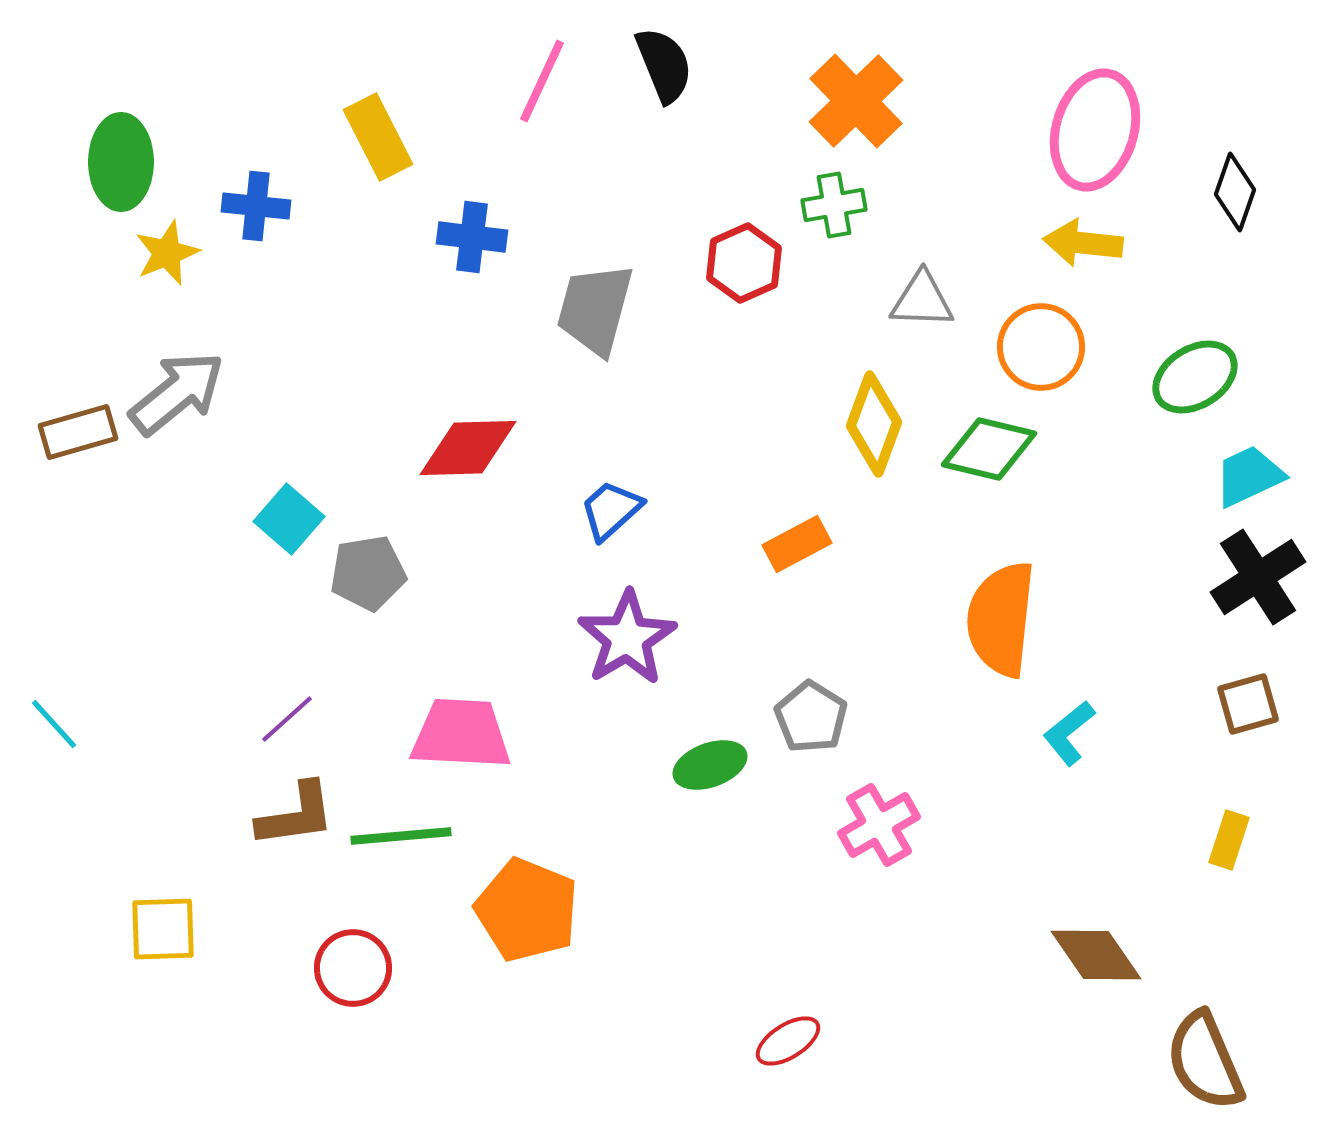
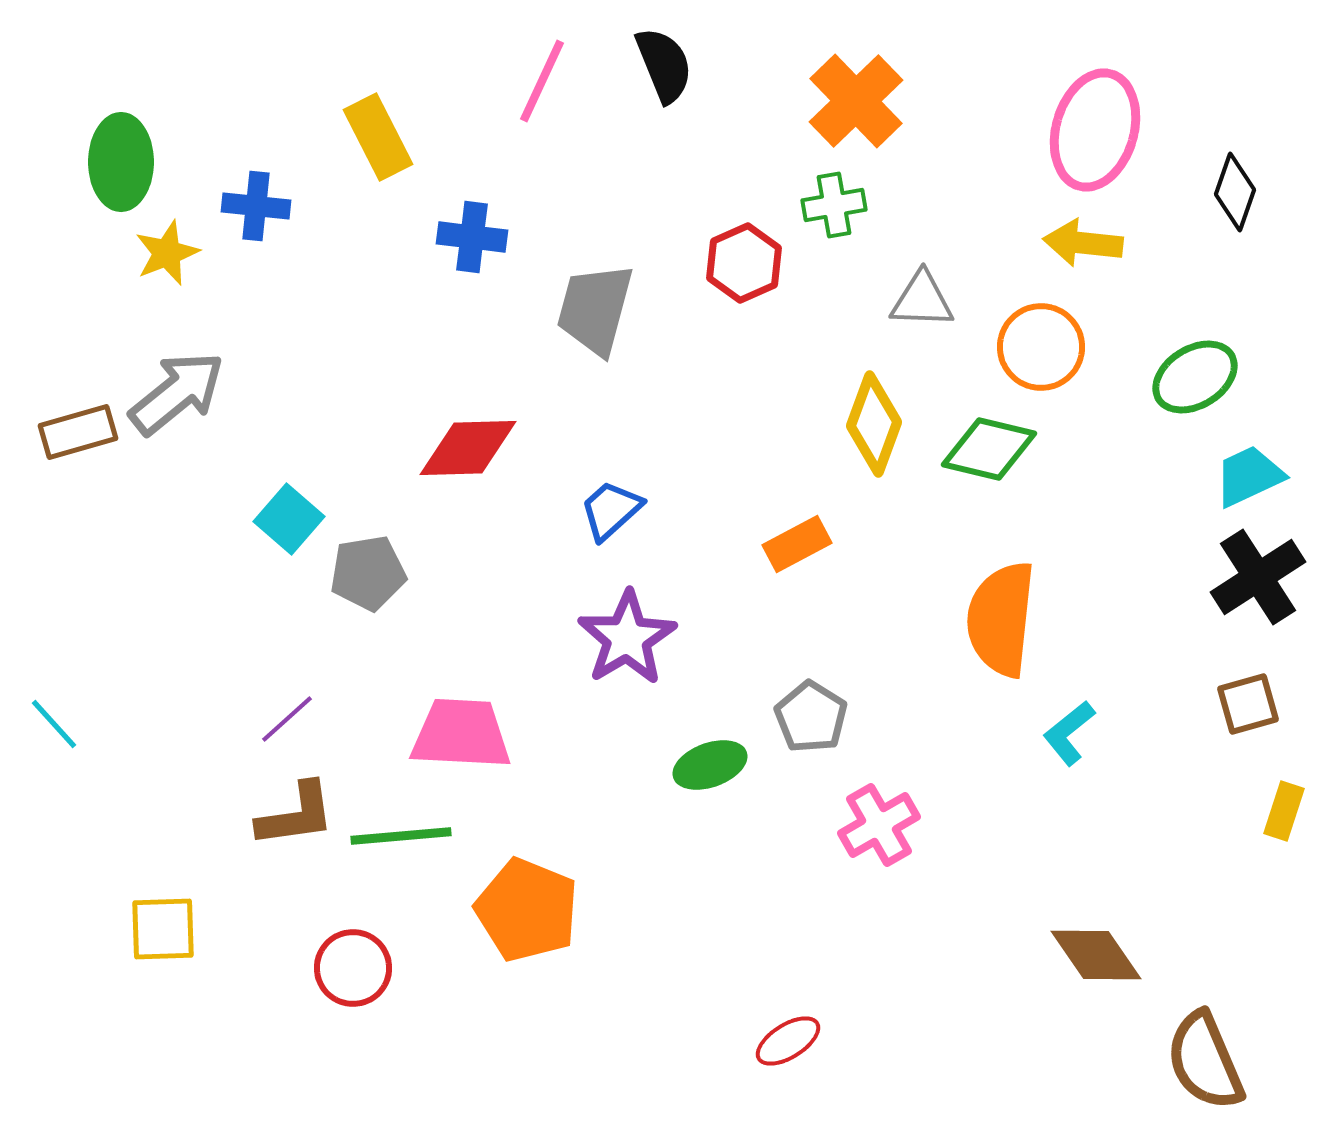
yellow rectangle at (1229, 840): moved 55 px right, 29 px up
